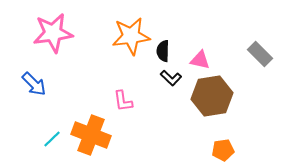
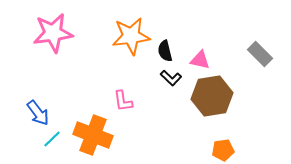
black semicircle: moved 2 px right; rotated 15 degrees counterclockwise
blue arrow: moved 4 px right, 29 px down; rotated 8 degrees clockwise
orange cross: moved 2 px right
